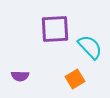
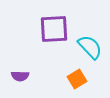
purple square: moved 1 px left
orange square: moved 2 px right
